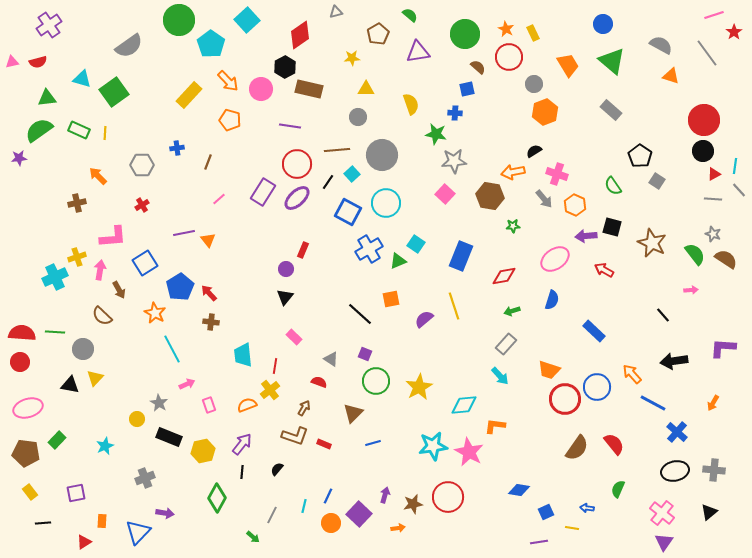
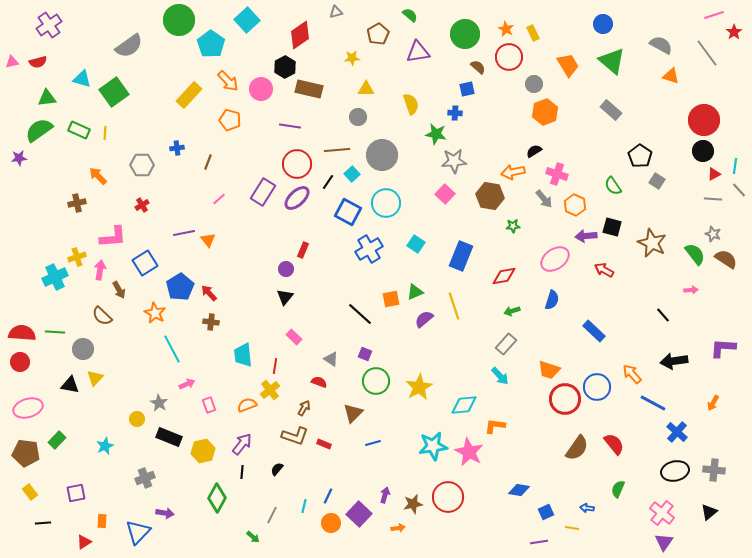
green triangle at (398, 261): moved 17 px right, 31 px down
